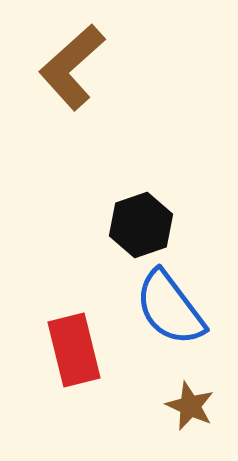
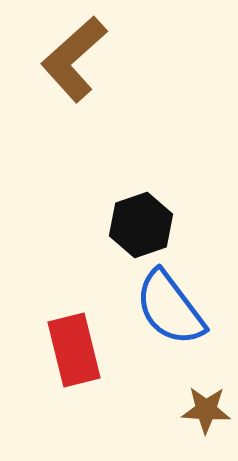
brown L-shape: moved 2 px right, 8 px up
brown star: moved 16 px right, 4 px down; rotated 21 degrees counterclockwise
